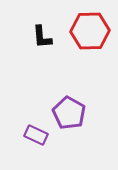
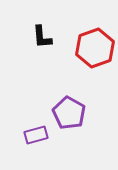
red hexagon: moved 5 px right, 17 px down; rotated 18 degrees counterclockwise
purple rectangle: rotated 40 degrees counterclockwise
